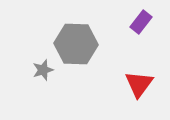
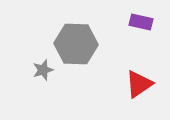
purple rectangle: rotated 65 degrees clockwise
red triangle: rotated 20 degrees clockwise
